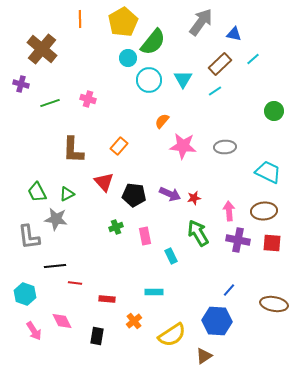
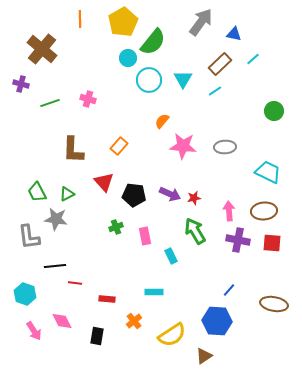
green arrow at (198, 233): moved 3 px left, 2 px up
